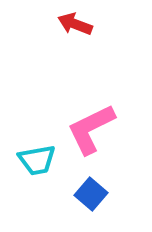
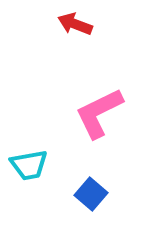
pink L-shape: moved 8 px right, 16 px up
cyan trapezoid: moved 8 px left, 5 px down
